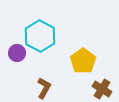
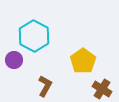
cyan hexagon: moved 6 px left
purple circle: moved 3 px left, 7 px down
brown L-shape: moved 1 px right, 2 px up
